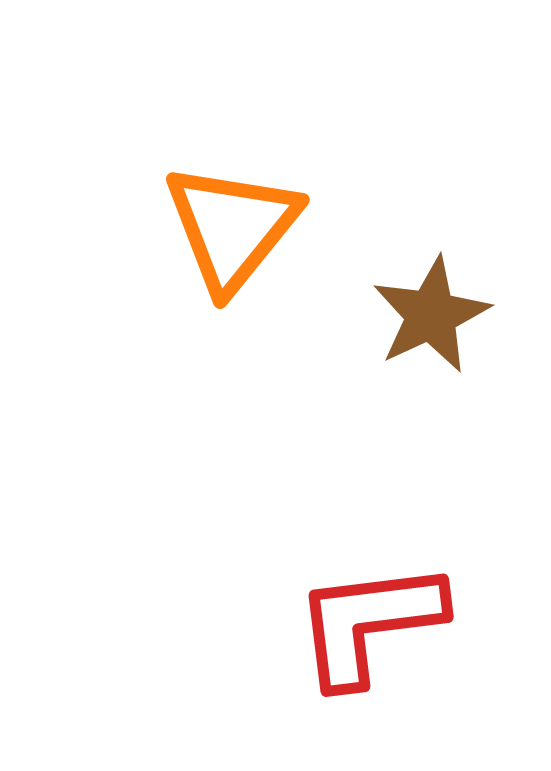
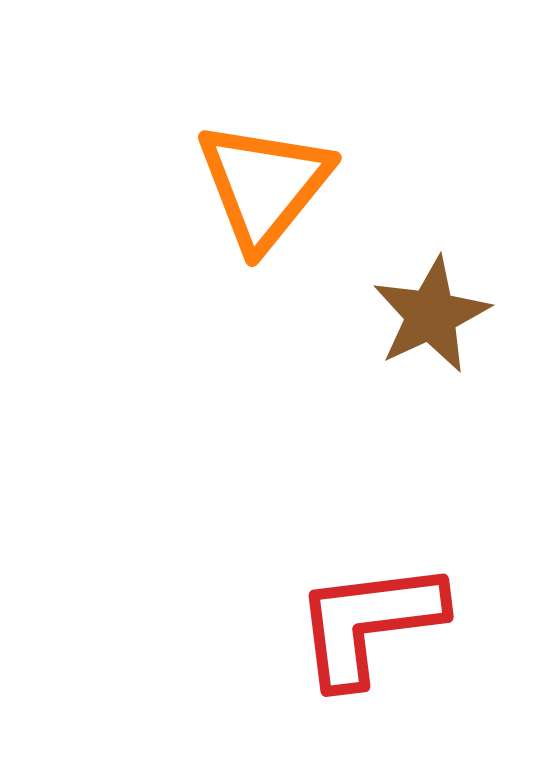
orange triangle: moved 32 px right, 42 px up
